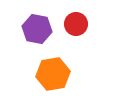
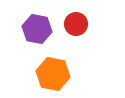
orange hexagon: rotated 20 degrees clockwise
